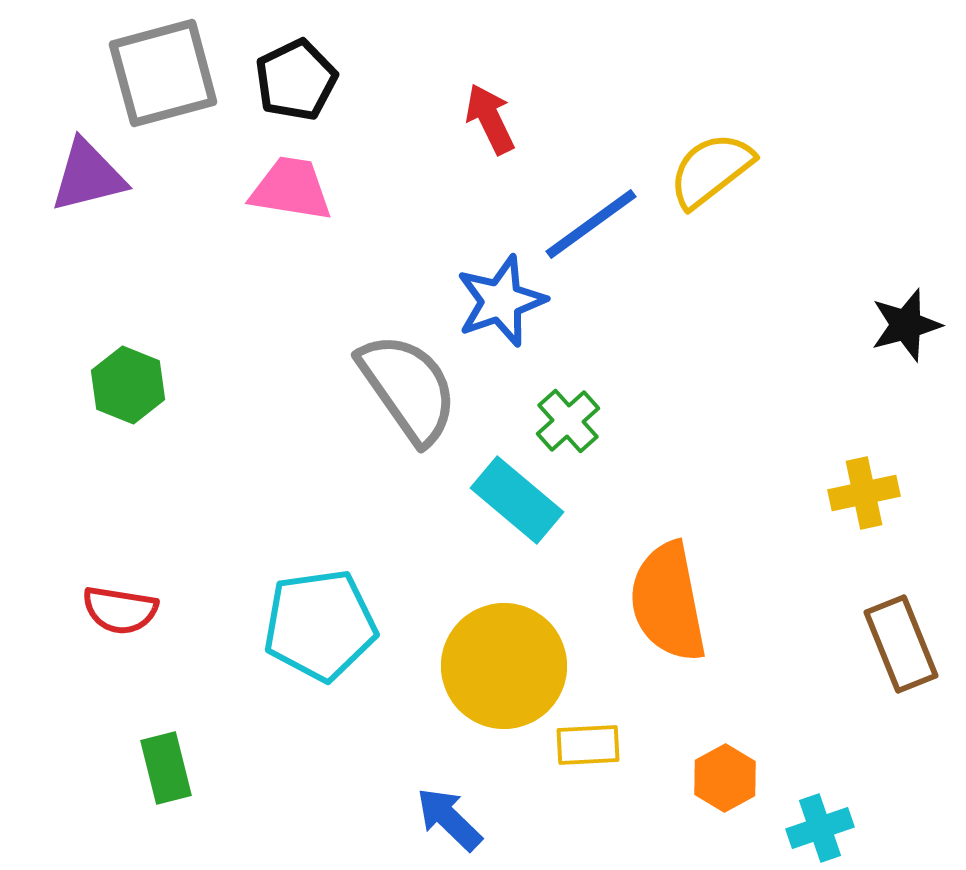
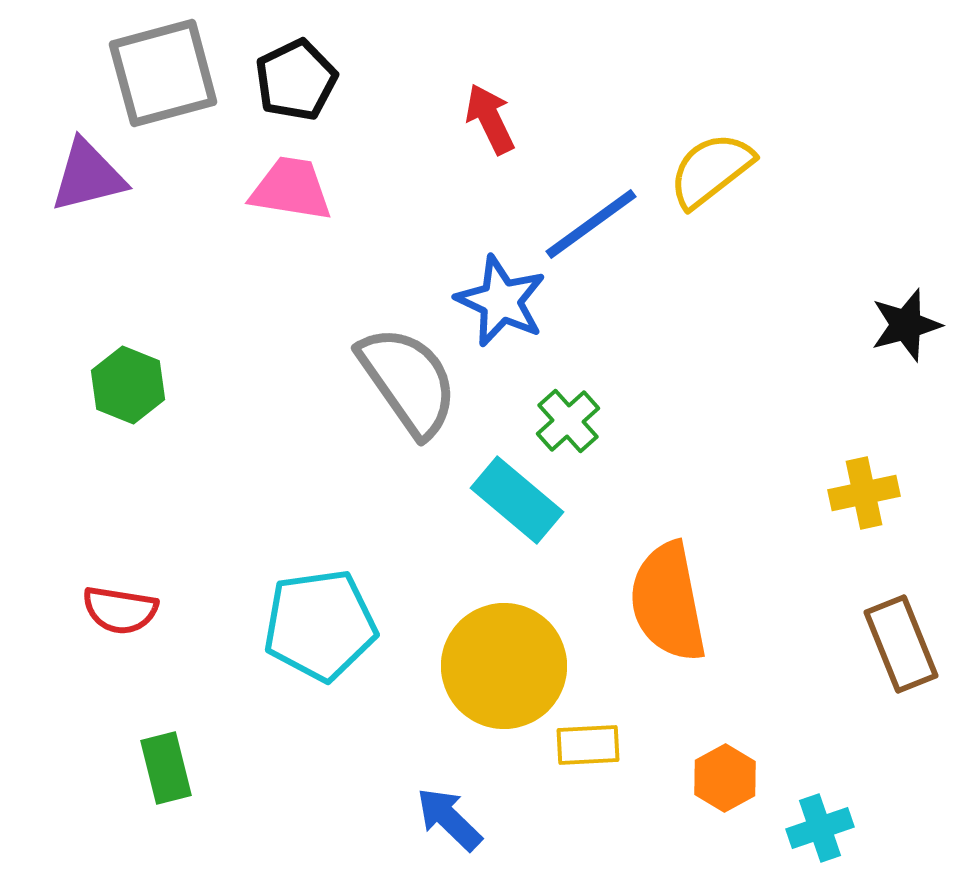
blue star: rotated 28 degrees counterclockwise
gray semicircle: moved 7 px up
